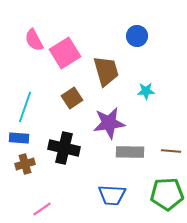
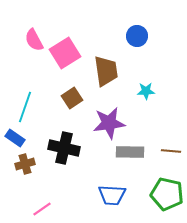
brown trapezoid: rotated 8 degrees clockwise
blue rectangle: moved 4 px left; rotated 30 degrees clockwise
green pentagon: rotated 16 degrees clockwise
